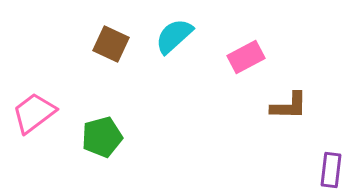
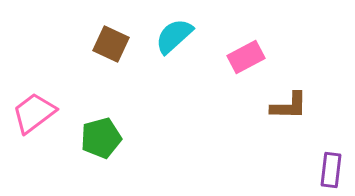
green pentagon: moved 1 px left, 1 px down
